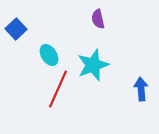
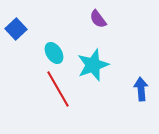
purple semicircle: rotated 24 degrees counterclockwise
cyan ellipse: moved 5 px right, 2 px up
red line: rotated 54 degrees counterclockwise
